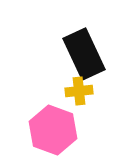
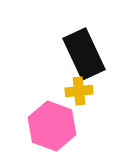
pink hexagon: moved 1 px left, 4 px up
